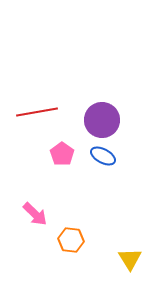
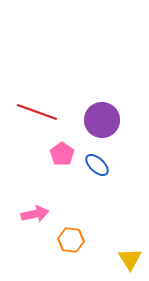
red line: rotated 30 degrees clockwise
blue ellipse: moved 6 px left, 9 px down; rotated 15 degrees clockwise
pink arrow: rotated 56 degrees counterclockwise
